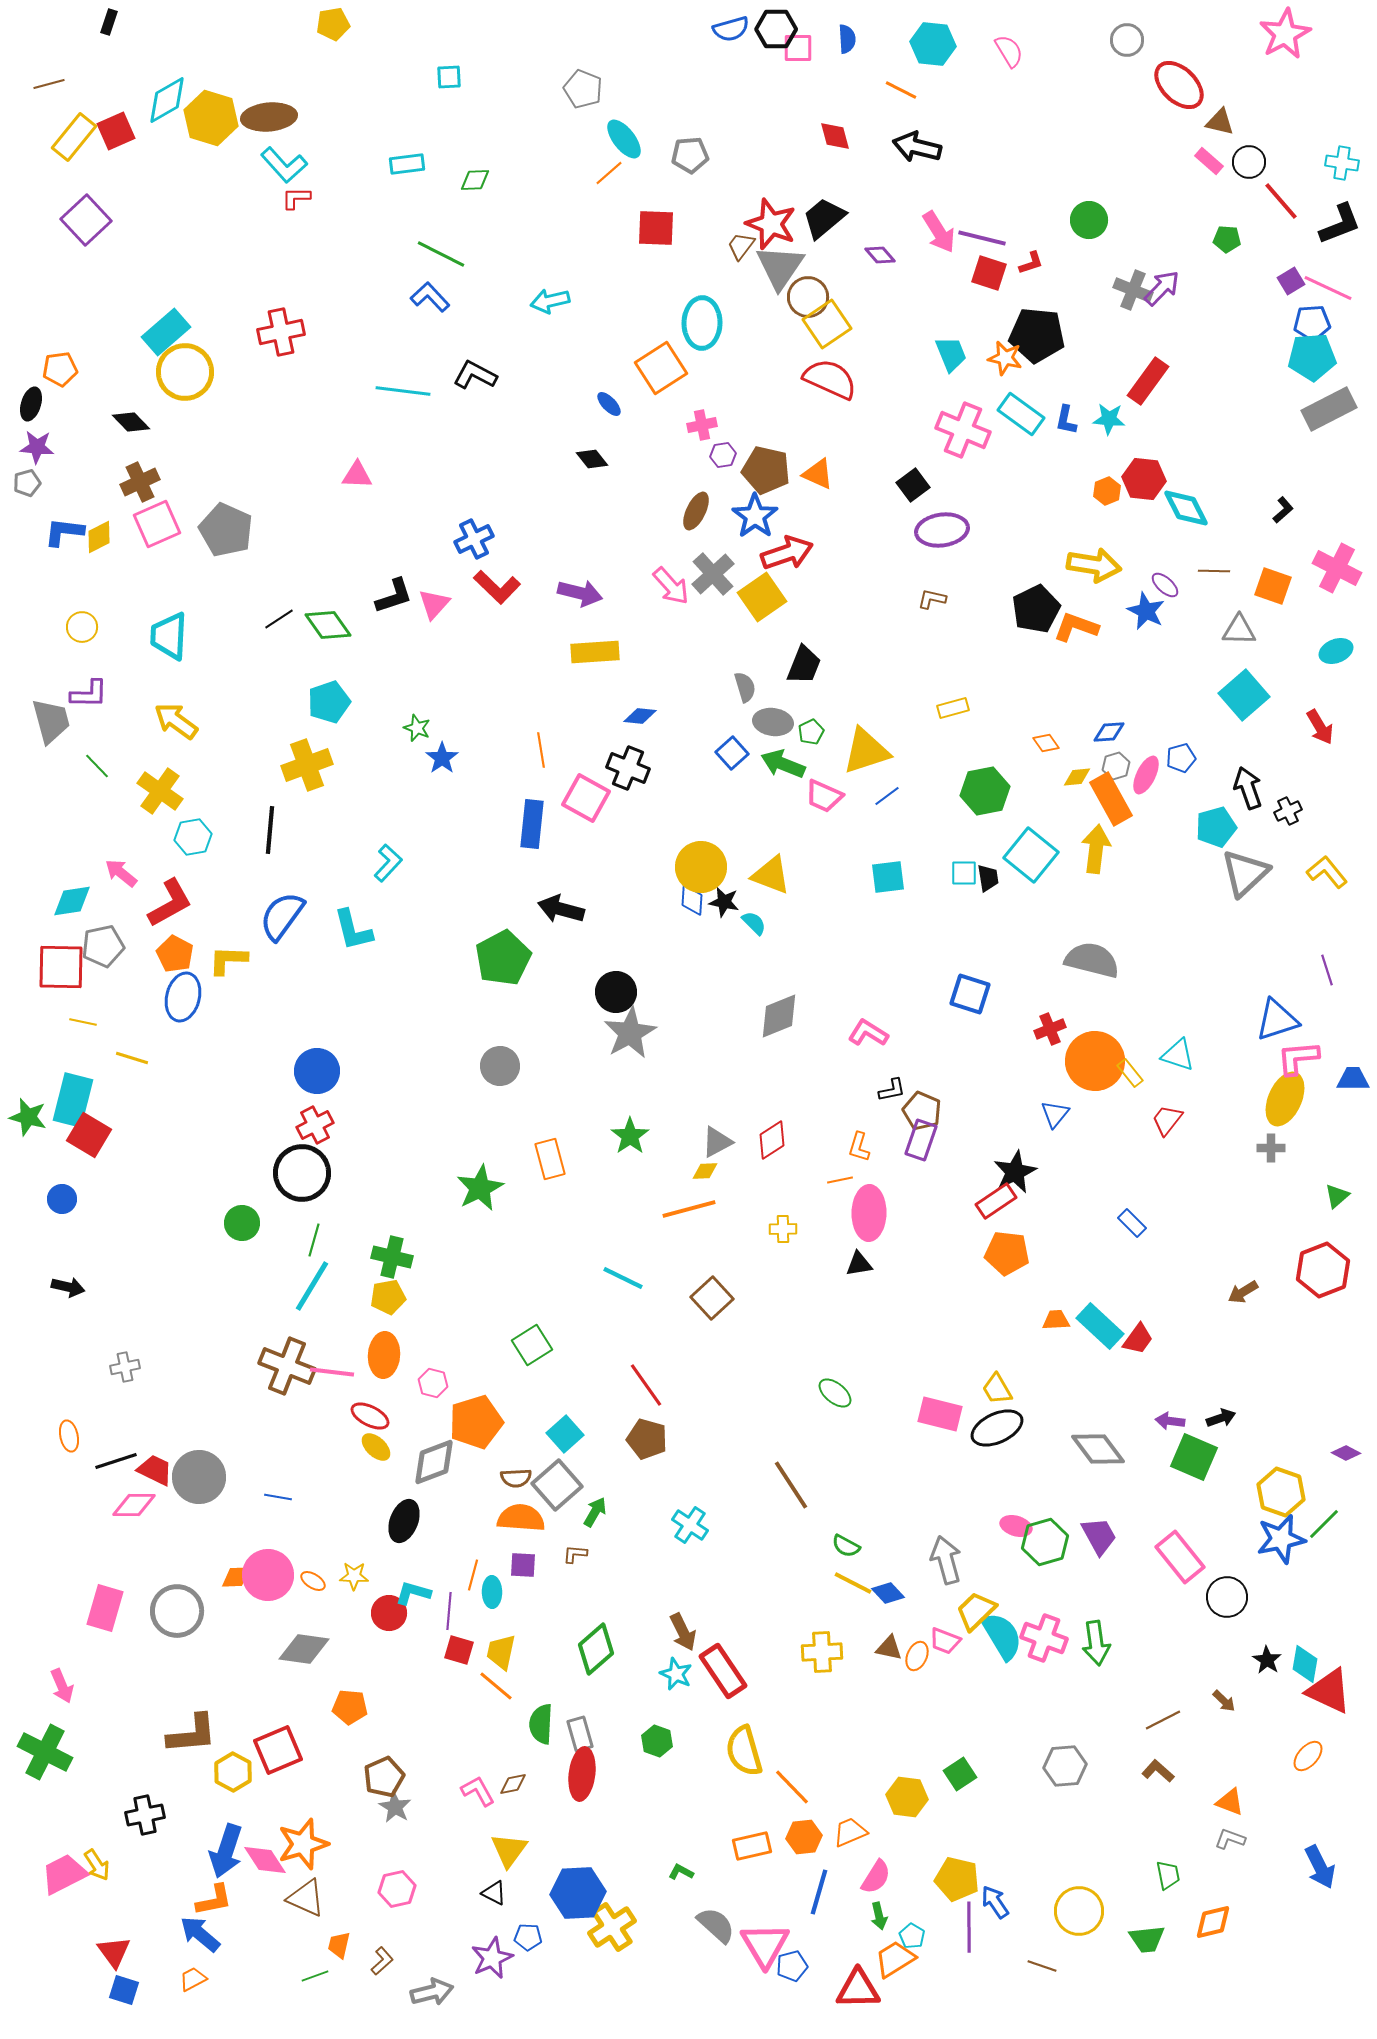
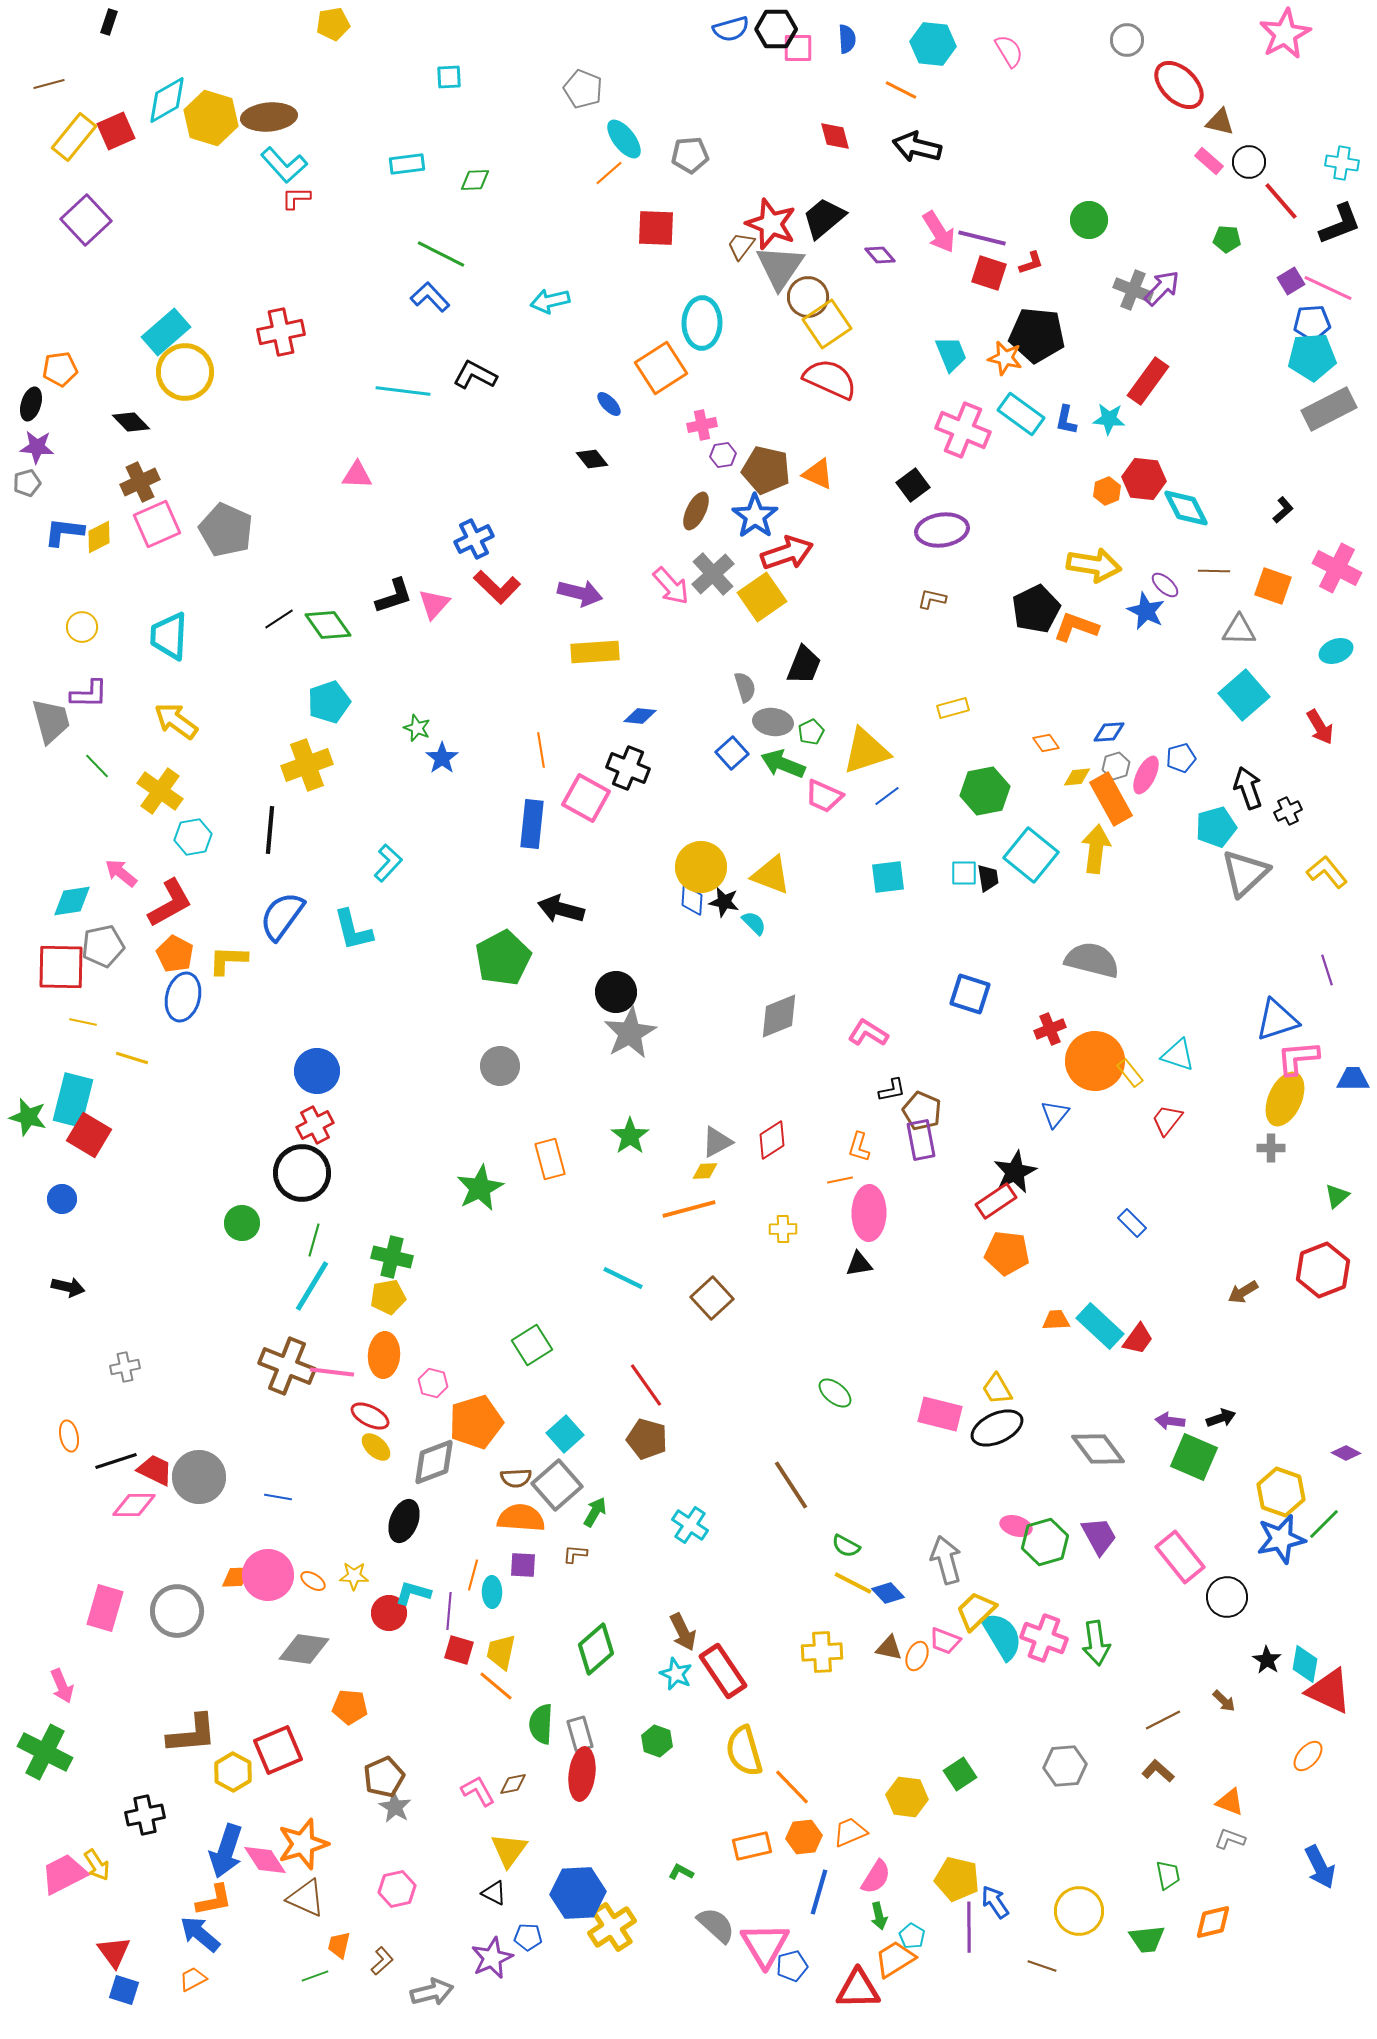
purple rectangle at (921, 1140): rotated 30 degrees counterclockwise
